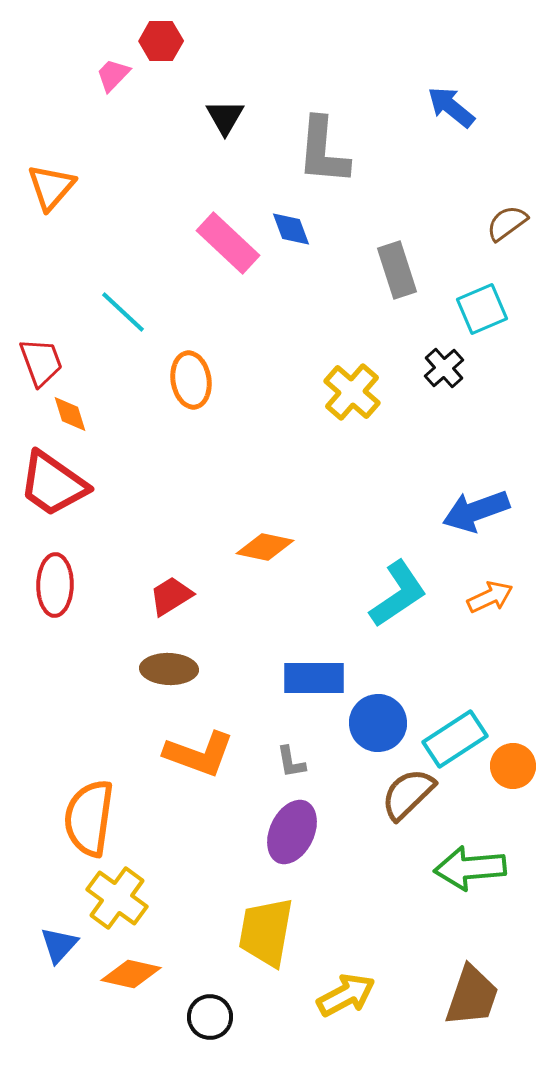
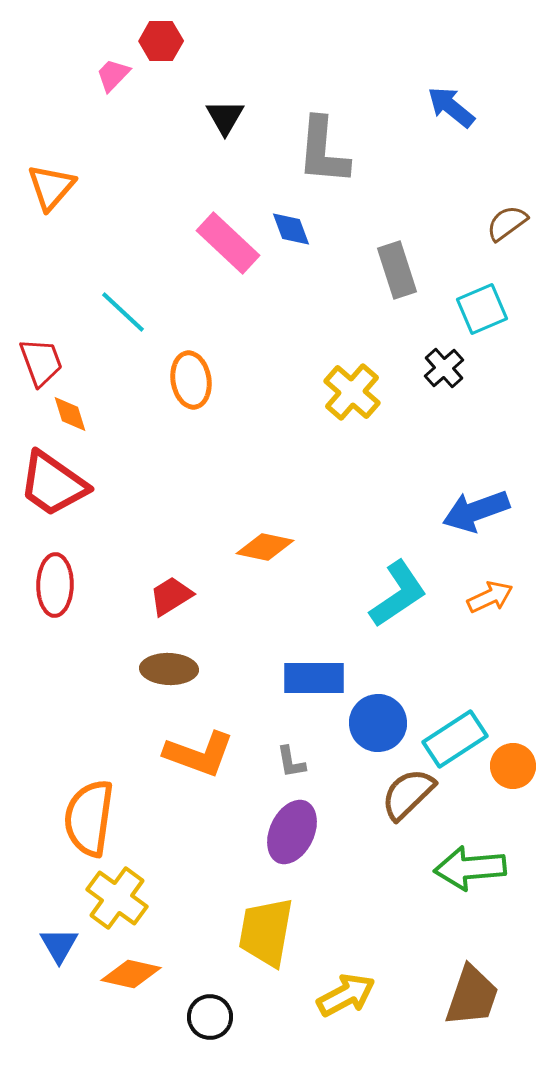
blue triangle at (59, 945): rotated 12 degrees counterclockwise
